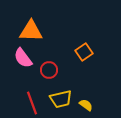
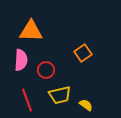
orange square: moved 1 px left, 1 px down
pink semicircle: moved 2 px left, 2 px down; rotated 140 degrees counterclockwise
red circle: moved 3 px left
yellow trapezoid: moved 1 px left, 4 px up
red line: moved 5 px left, 3 px up
